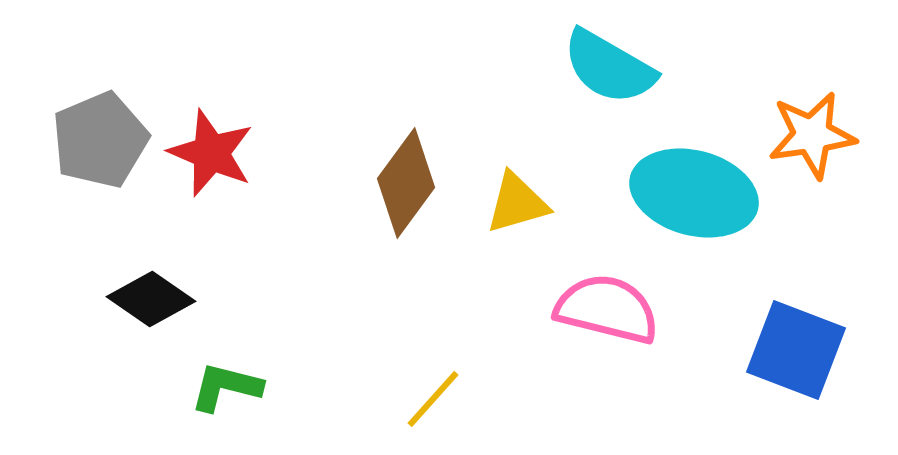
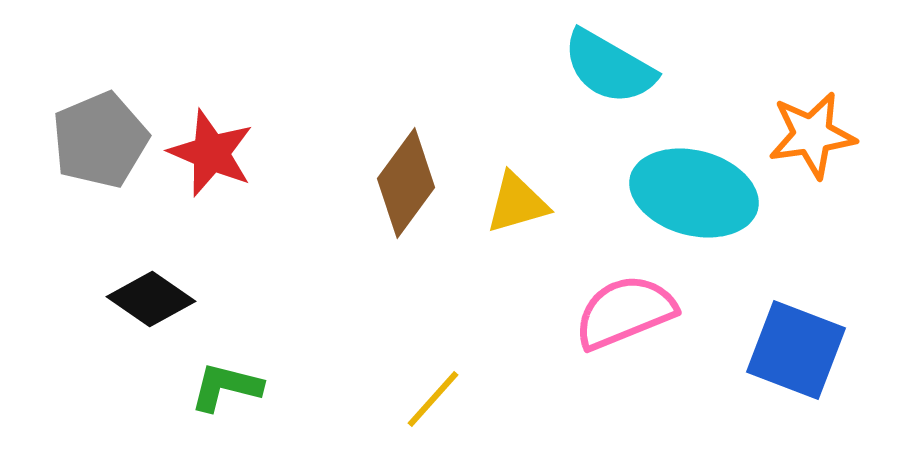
pink semicircle: moved 18 px right, 3 px down; rotated 36 degrees counterclockwise
